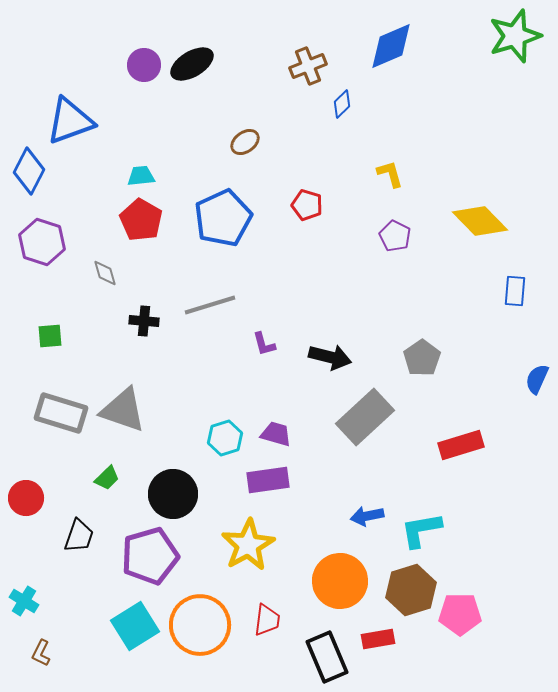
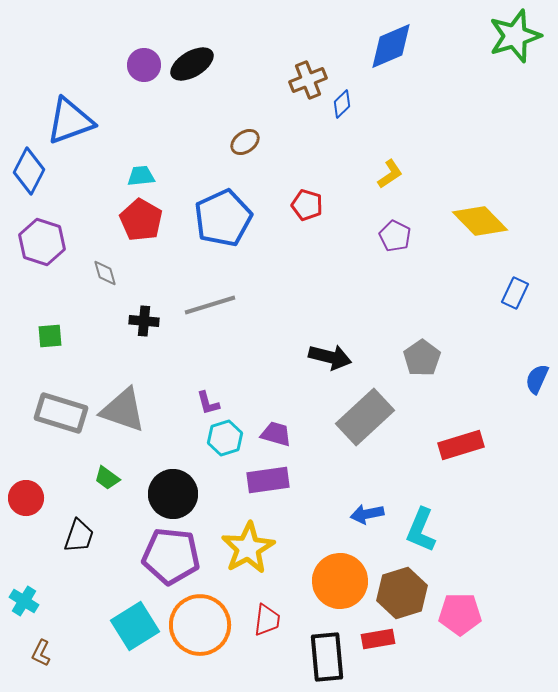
brown cross at (308, 66): moved 14 px down
yellow L-shape at (390, 174): rotated 72 degrees clockwise
blue rectangle at (515, 291): moved 2 px down; rotated 20 degrees clockwise
purple L-shape at (264, 344): moved 56 px left, 59 px down
green trapezoid at (107, 478): rotated 80 degrees clockwise
blue arrow at (367, 516): moved 2 px up
cyan L-shape at (421, 530): rotated 57 degrees counterclockwise
yellow star at (248, 545): moved 3 px down
purple pentagon at (150, 556): moved 21 px right; rotated 22 degrees clockwise
brown hexagon at (411, 590): moved 9 px left, 3 px down
black rectangle at (327, 657): rotated 18 degrees clockwise
